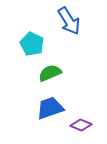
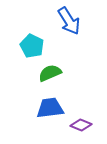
cyan pentagon: moved 2 px down
blue trapezoid: rotated 12 degrees clockwise
